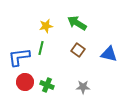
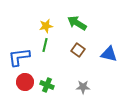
green line: moved 4 px right, 3 px up
